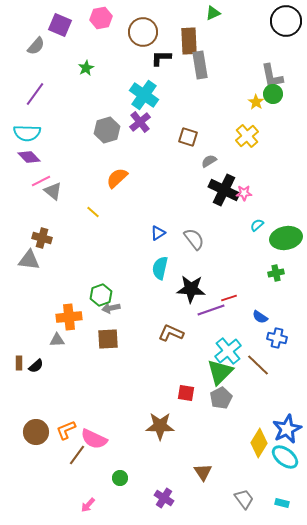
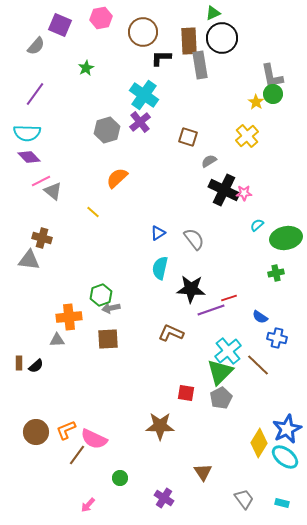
black circle at (286, 21): moved 64 px left, 17 px down
